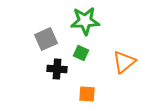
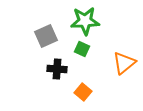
gray square: moved 3 px up
green square: moved 1 px right, 4 px up
orange triangle: moved 1 px down
orange square: moved 4 px left, 2 px up; rotated 36 degrees clockwise
